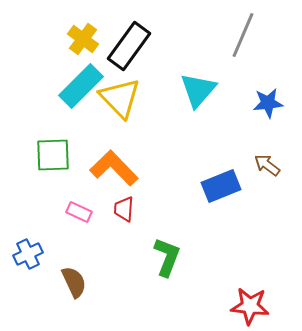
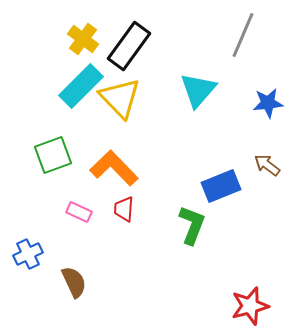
green square: rotated 18 degrees counterclockwise
green L-shape: moved 25 px right, 32 px up
red star: rotated 21 degrees counterclockwise
